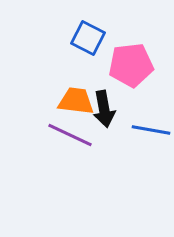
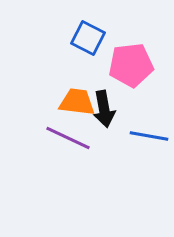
orange trapezoid: moved 1 px right, 1 px down
blue line: moved 2 px left, 6 px down
purple line: moved 2 px left, 3 px down
